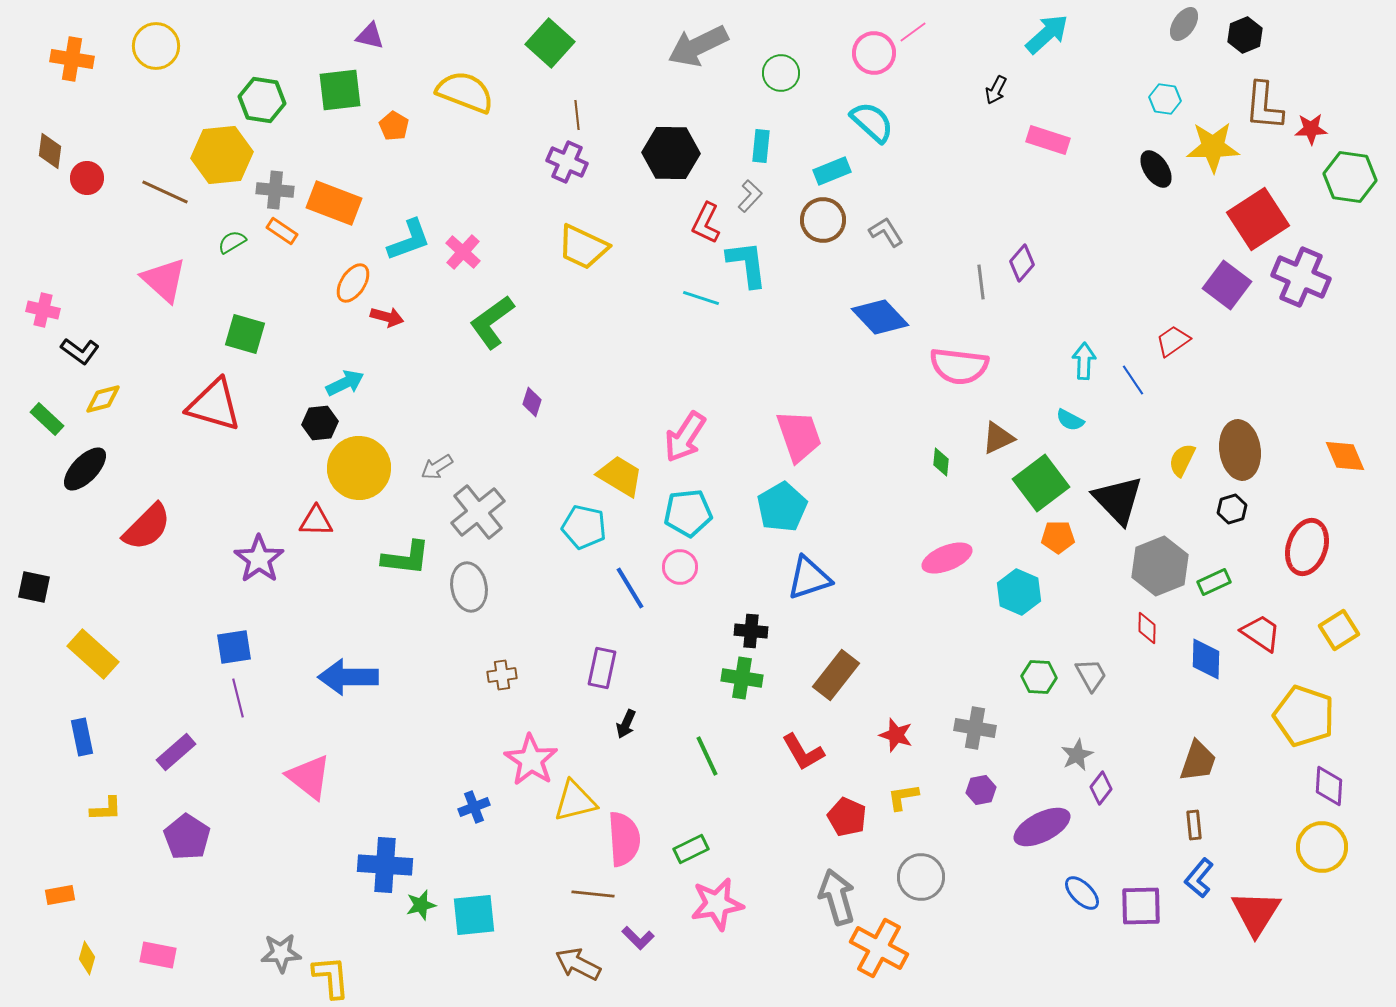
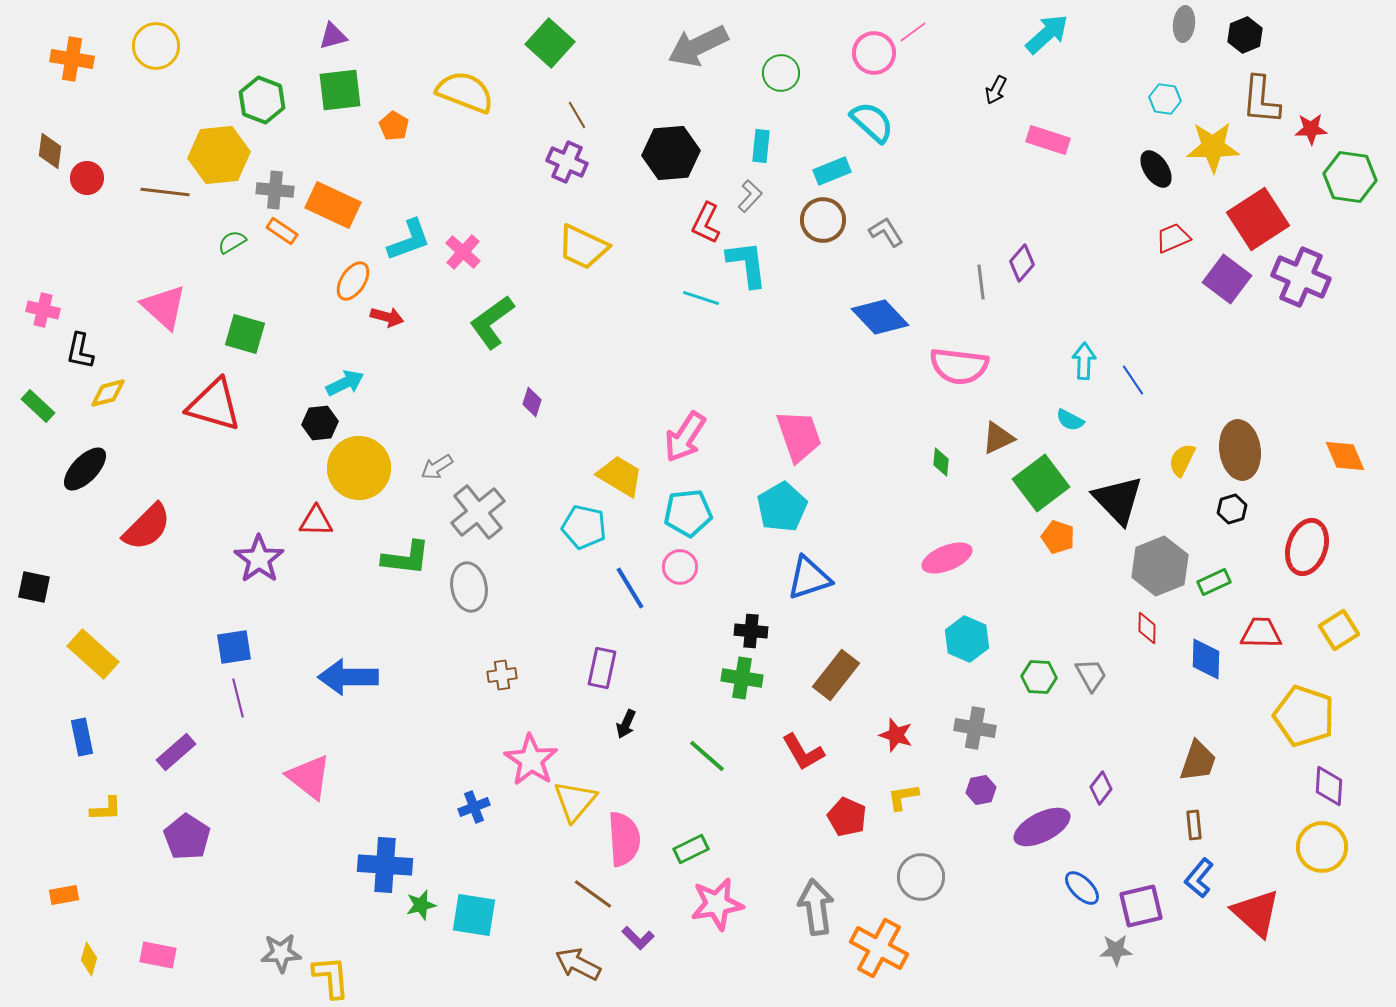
gray ellipse at (1184, 24): rotated 28 degrees counterclockwise
purple triangle at (370, 36): moved 37 px left; rotated 28 degrees counterclockwise
green hexagon at (262, 100): rotated 12 degrees clockwise
brown L-shape at (1264, 106): moved 3 px left, 6 px up
brown line at (577, 115): rotated 24 degrees counterclockwise
black hexagon at (671, 153): rotated 6 degrees counterclockwise
yellow hexagon at (222, 155): moved 3 px left
brown line at (165, 192): rotated 18 degrees counterclockwise
orange rectangle at (334, 203): moved 1 px left, 2 px down; rotated 4 degrees clockwise
pink triangle at (164, 280): moved 27 px down
orange ellipse at (353, 283): moved 2 px up
purple square at (1227, 285): moved 6 px up
red trapezoid at (1173, 341): moved 103 px up; rotated 12 degrees clockwise
black L-shape at (80, 351): rotated 66 degrees clockwise
yellow diamond at (103, 399): moved 5 px right, 6 px up
green rectangle at (47, 419): moved 9 px left, 13 px up
orange pentagon at (1058, 537): rotated 20 degrees clockwise
cyan hexagon at (1019, 592): moved 52 px left, 47 px down
red trapezoid at (1261, 633): rotated 33 degrees counterclockwise
gray star at (1077, 755): moved 39 px right, 195 px down; rotated 24 degrees clockwise
green line at (707, 756): rotated 24 degrees counterclockwise
yellow triangle at (575, 801): rotated 36 degrees counterclockwise
blue ellipse at (1082, 893): moved 5 px up
brown line at (593, 894): rotated 30 degrees clockwise
orange rectangle at (60, 895): moved 4 px right
gray arrow at (837, 897): moved 21 px left, 10 px down; rotated 8 degrees clockwise
purple square at (1141, 906): rotated 12 degrees counterclockwise
red triangle at (1256, 913): rotated 20 degrees counterclockwise
cyan square at (474, 915): rotated 15 degrees clockwise
yellow diamond at (87, 958): moved 2 px right, 1 px down
